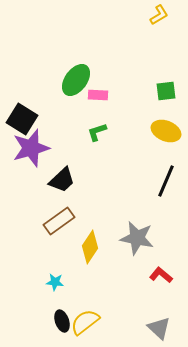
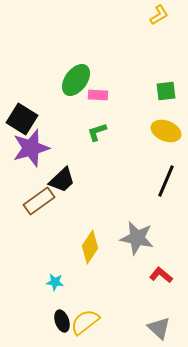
brown rectangle: moved 20 px left, 20 px up
